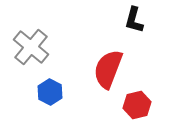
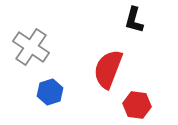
gray cross: rotated 6 degrees counterclockwise
blue hexagon: rotated 15 degrees clockwise
red hexagon: rotated 20 degrees clockwise
